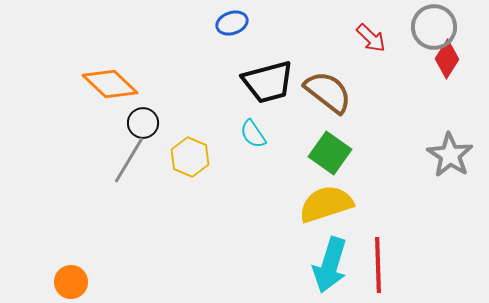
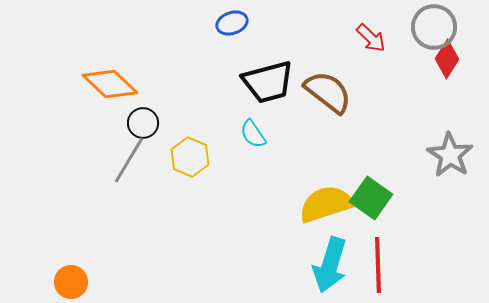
green square: moved 41 px right, 45 px down
